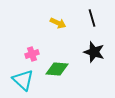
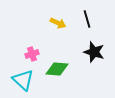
black line: moved 5 px left, 1 px down
